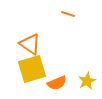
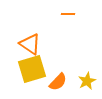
orange line: rotated 16 degrees counterclockwise
orange semicircle: moved 1 px right, 1 px up; rotated 24 degrees counterclockwise
